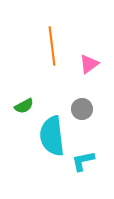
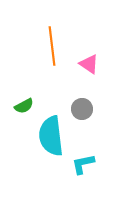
pink triangle: rotated 50 degrees counterclockwise
cyan semicircle: moved 1 px left
cyan L-shape: moved 3 px down
